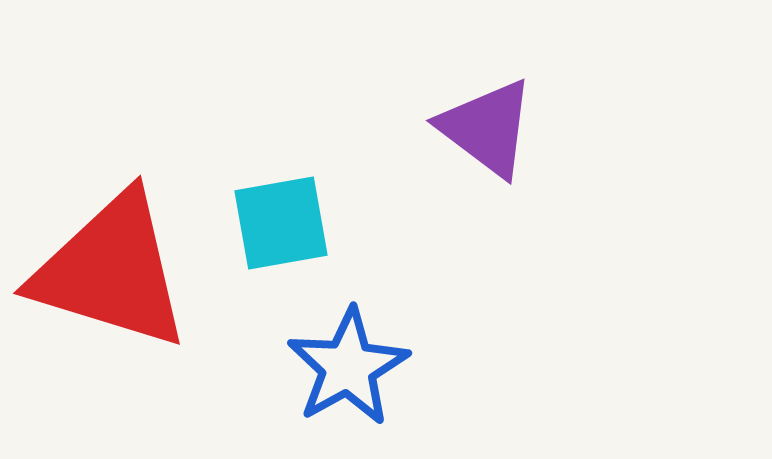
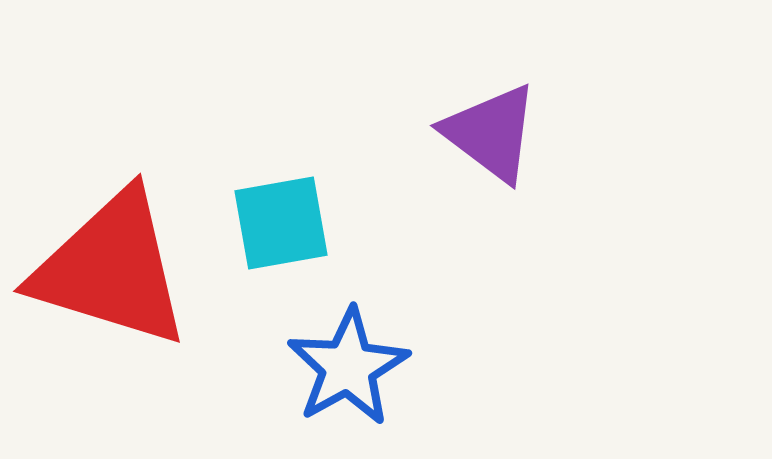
purple triangle: moved 4 px right, 5 px down
red triangle: moved 2 px up
